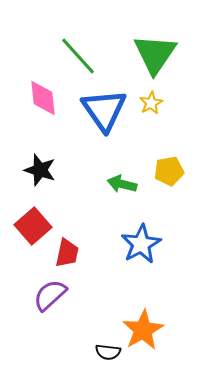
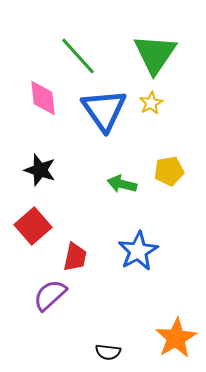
blue star: moved 3 px left, 7 px down
red trapezoid: moved 8 px right, 4 px down
orange star: moved 33 px right, 8 px down
